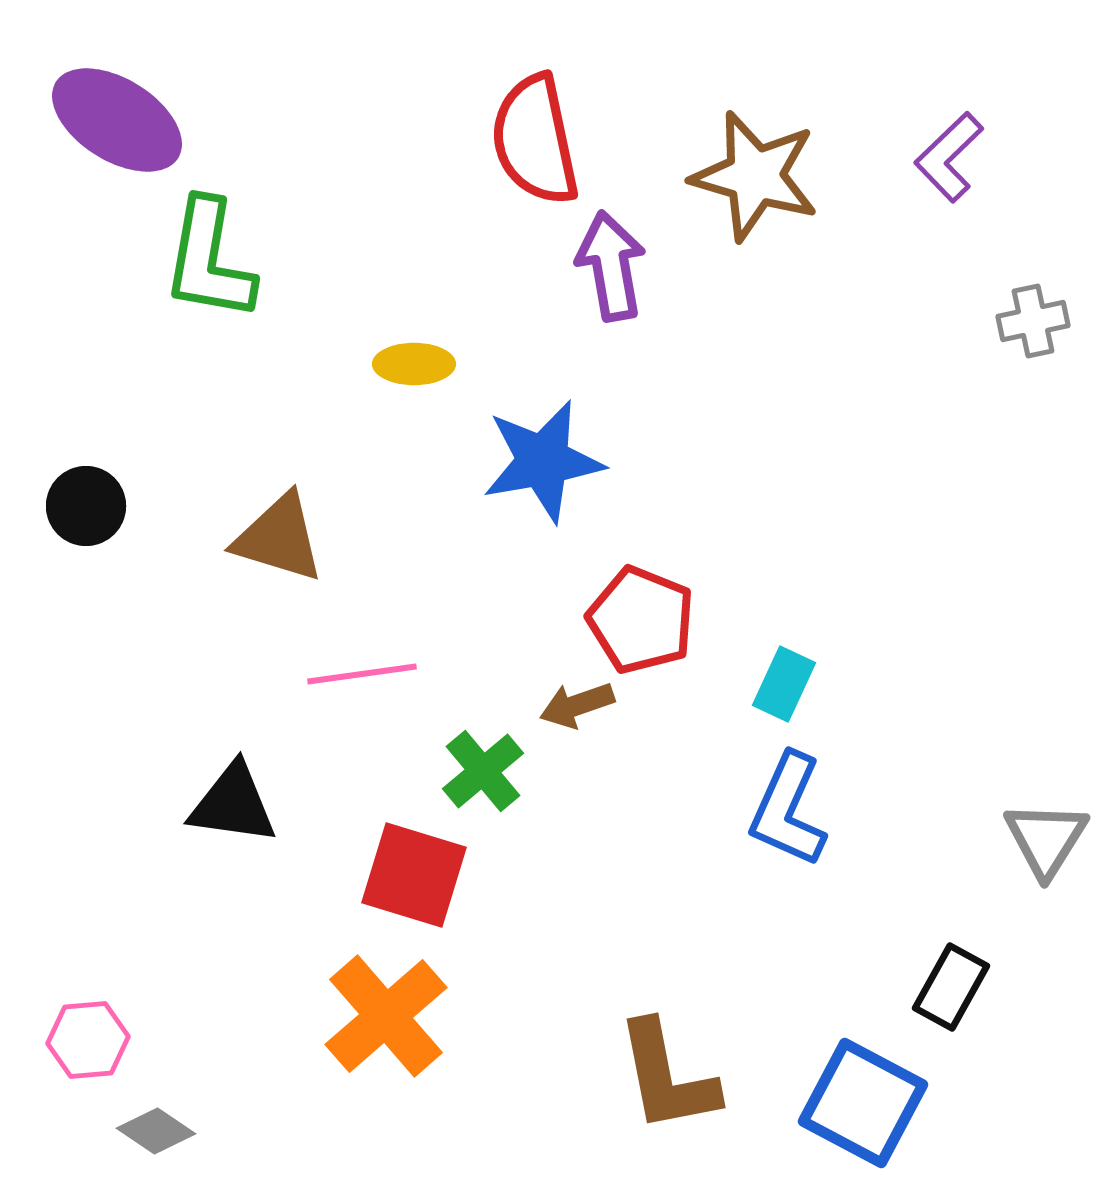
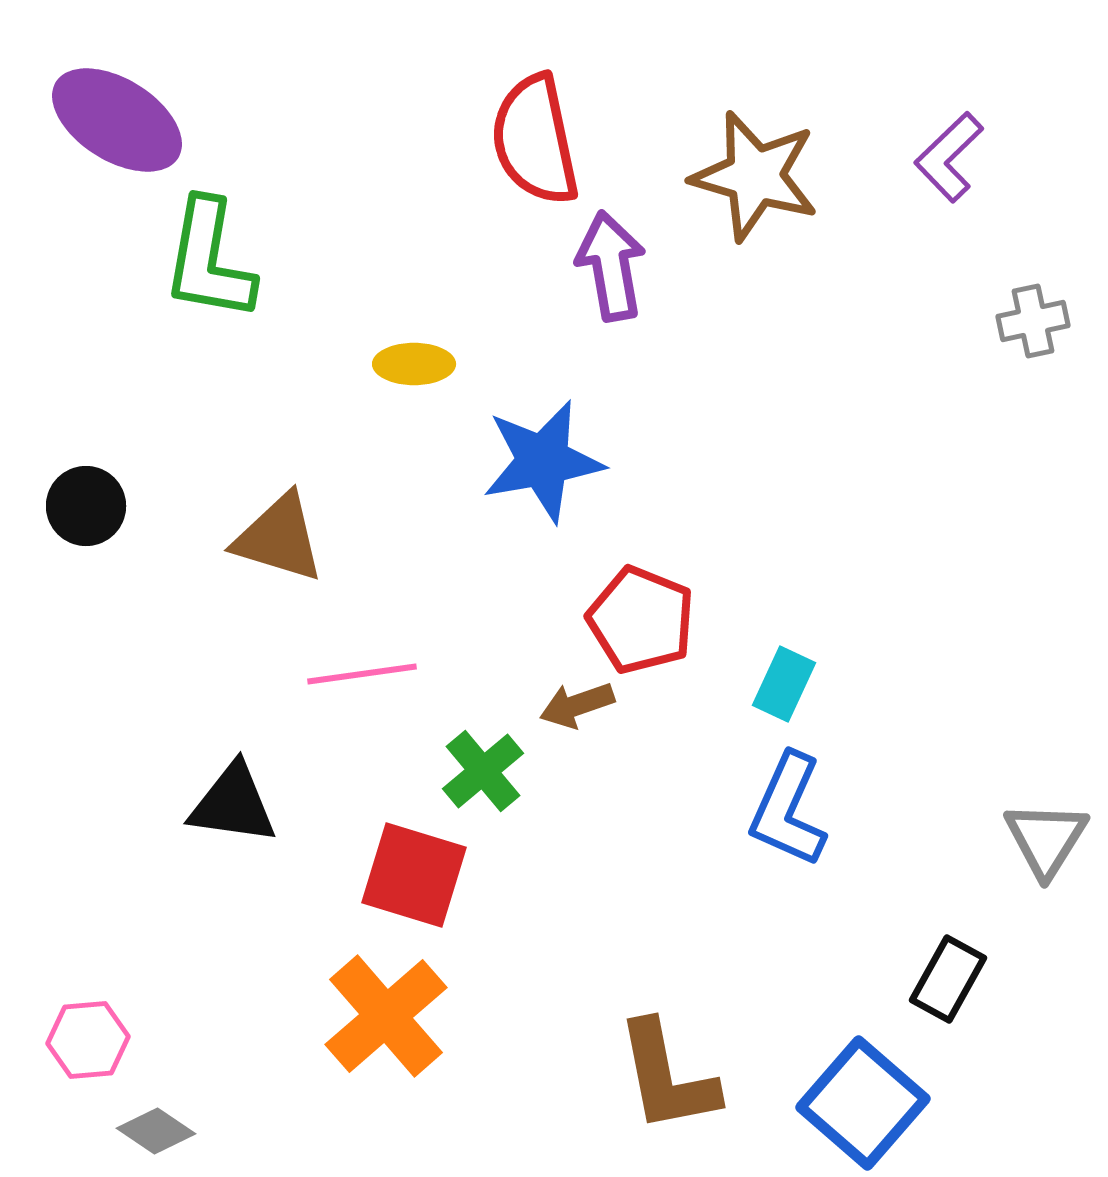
black rectangle: moved 3 px left, 8 px up
blue square: rotated 13 degrees clockwise
